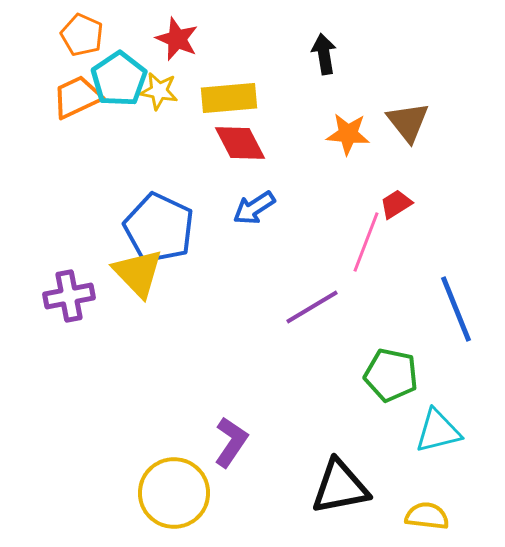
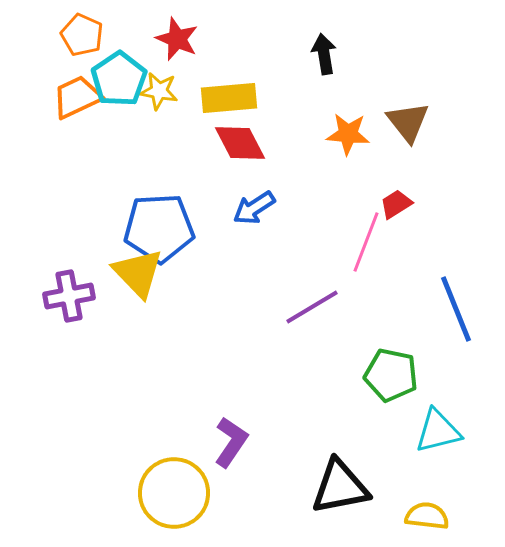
blue pentagon: rotated 28 degrees counterclockwise
